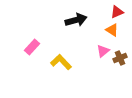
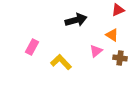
red triangle: moved 1 px right, 2 px up
orange triangle: moved 5 px down
pink rectangle: rotated 14 degrees counterclockwise
pink triangle: moved 7 px left
brown cross: rotated 32 degrees clockwise
